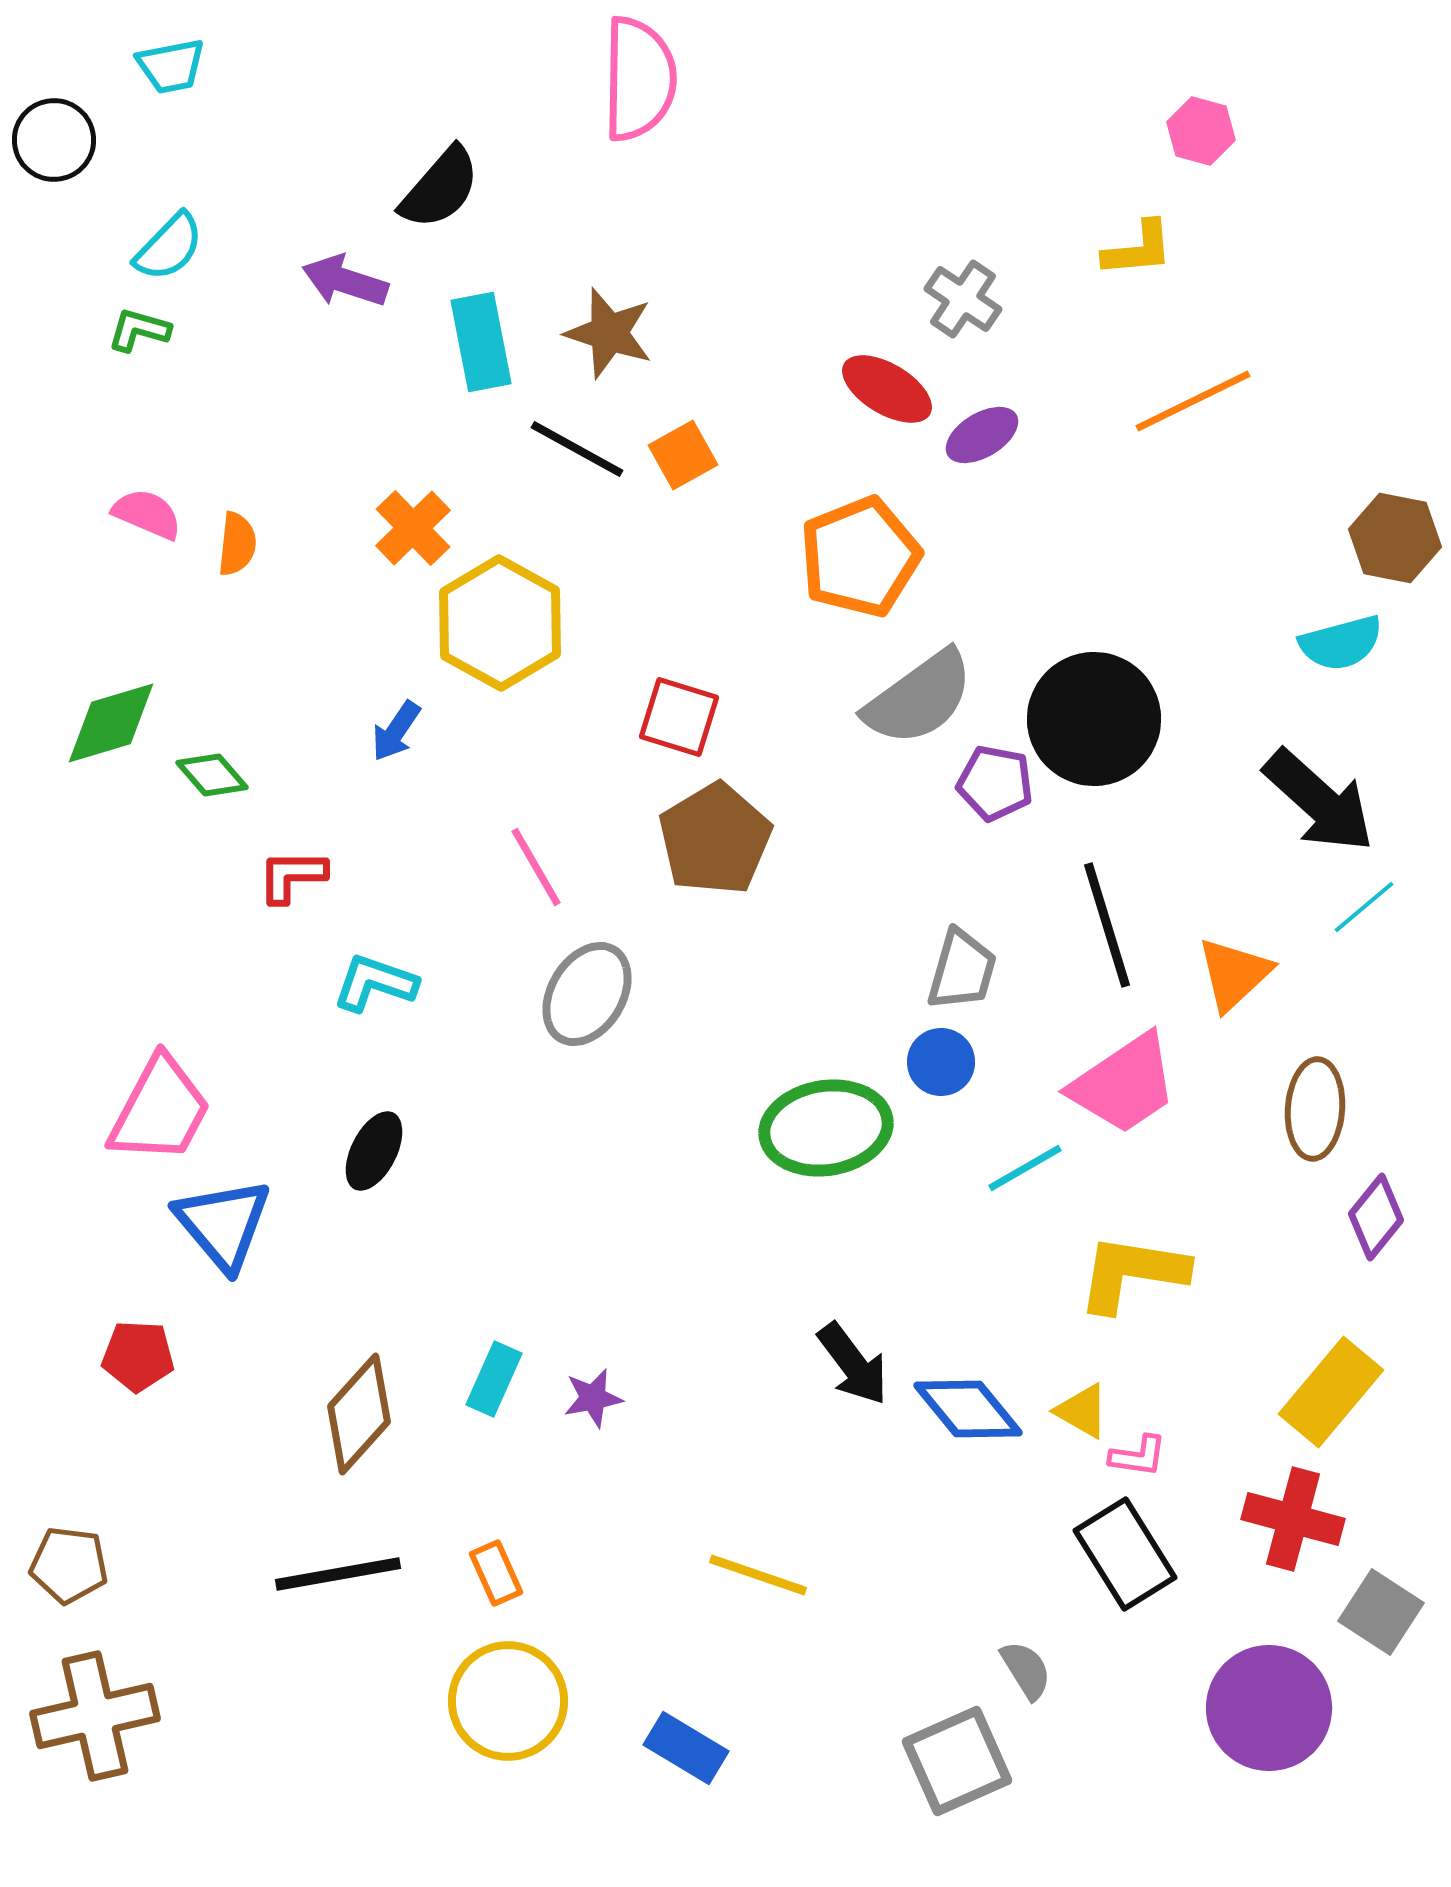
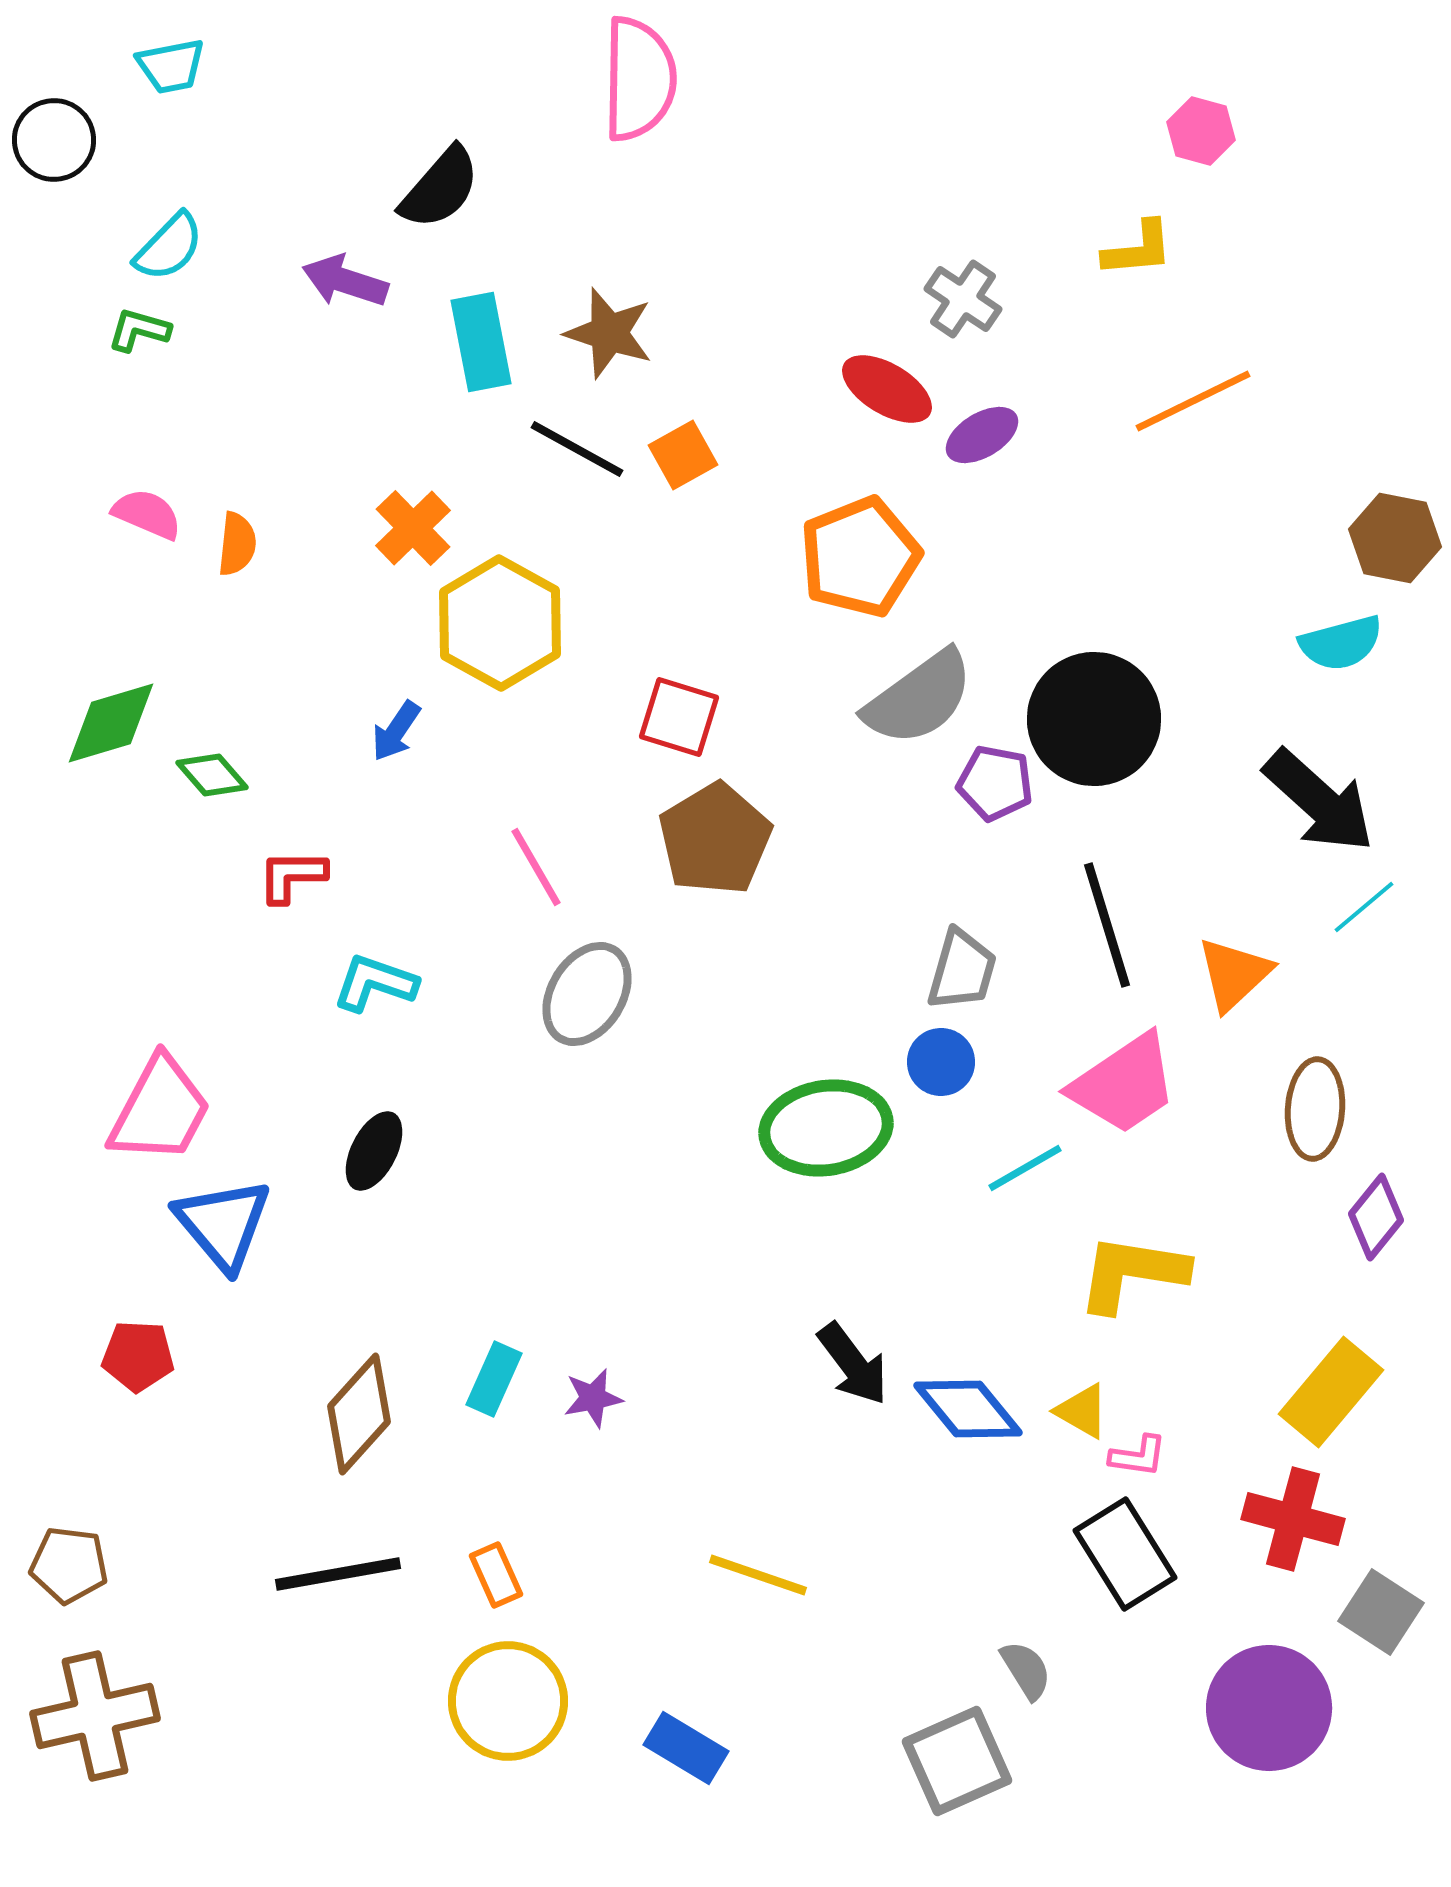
orange rectangle at (496, 1573): moved 2 px down
